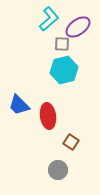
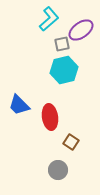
purple ellipse: moved 3 px right, 3 px down
gray square: rotated 14 degrees counterclockwise
red ellipse: moved 2 px right, 1 px down
